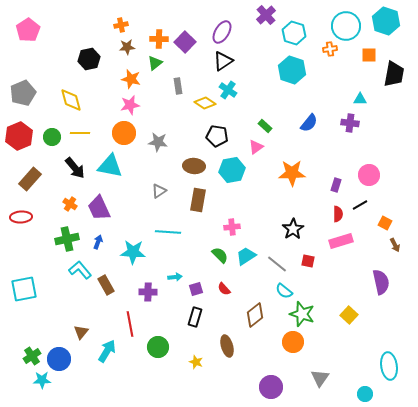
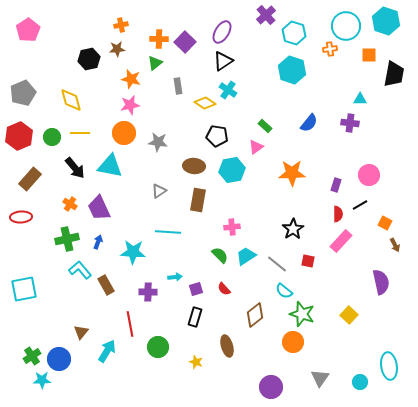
brown star at (127, 47): moved 10 px left, 2 px down
pink rectangle at (341, 241): rotated 30 degrees counterclockwise
cyan circle at (365, 394): moved 5 px left, 12 px up
